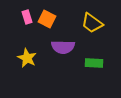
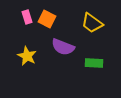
purple semicircle: rotated 20 degrees clockwise
yellow star: moved 2 px up
